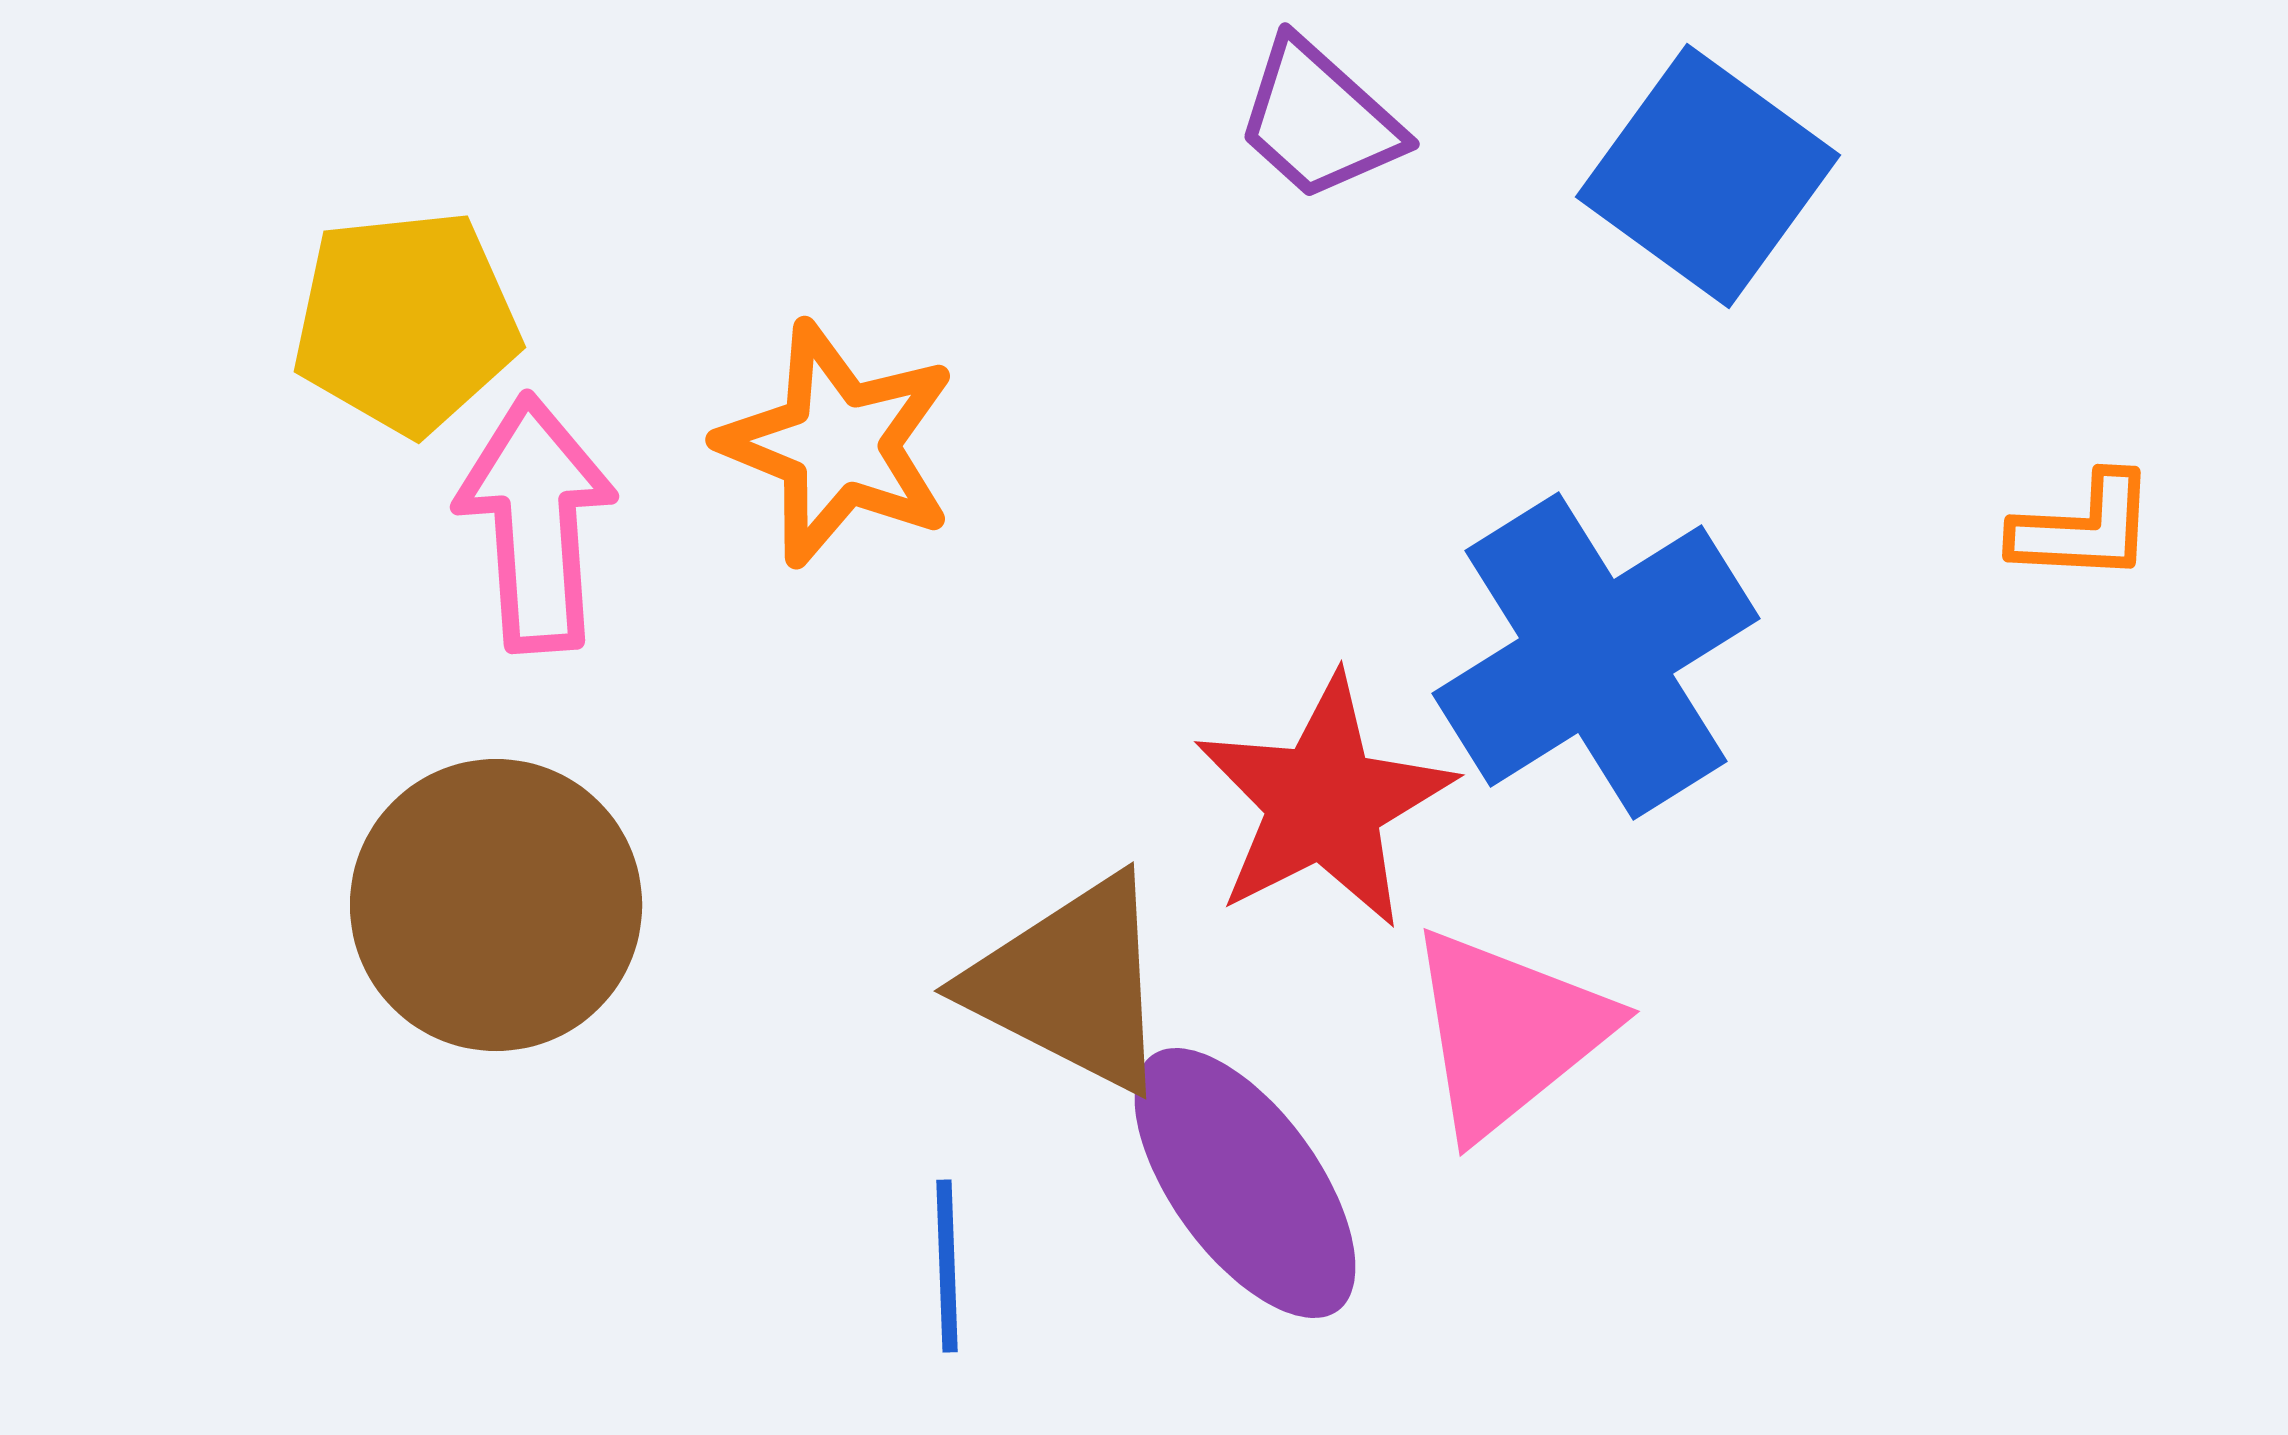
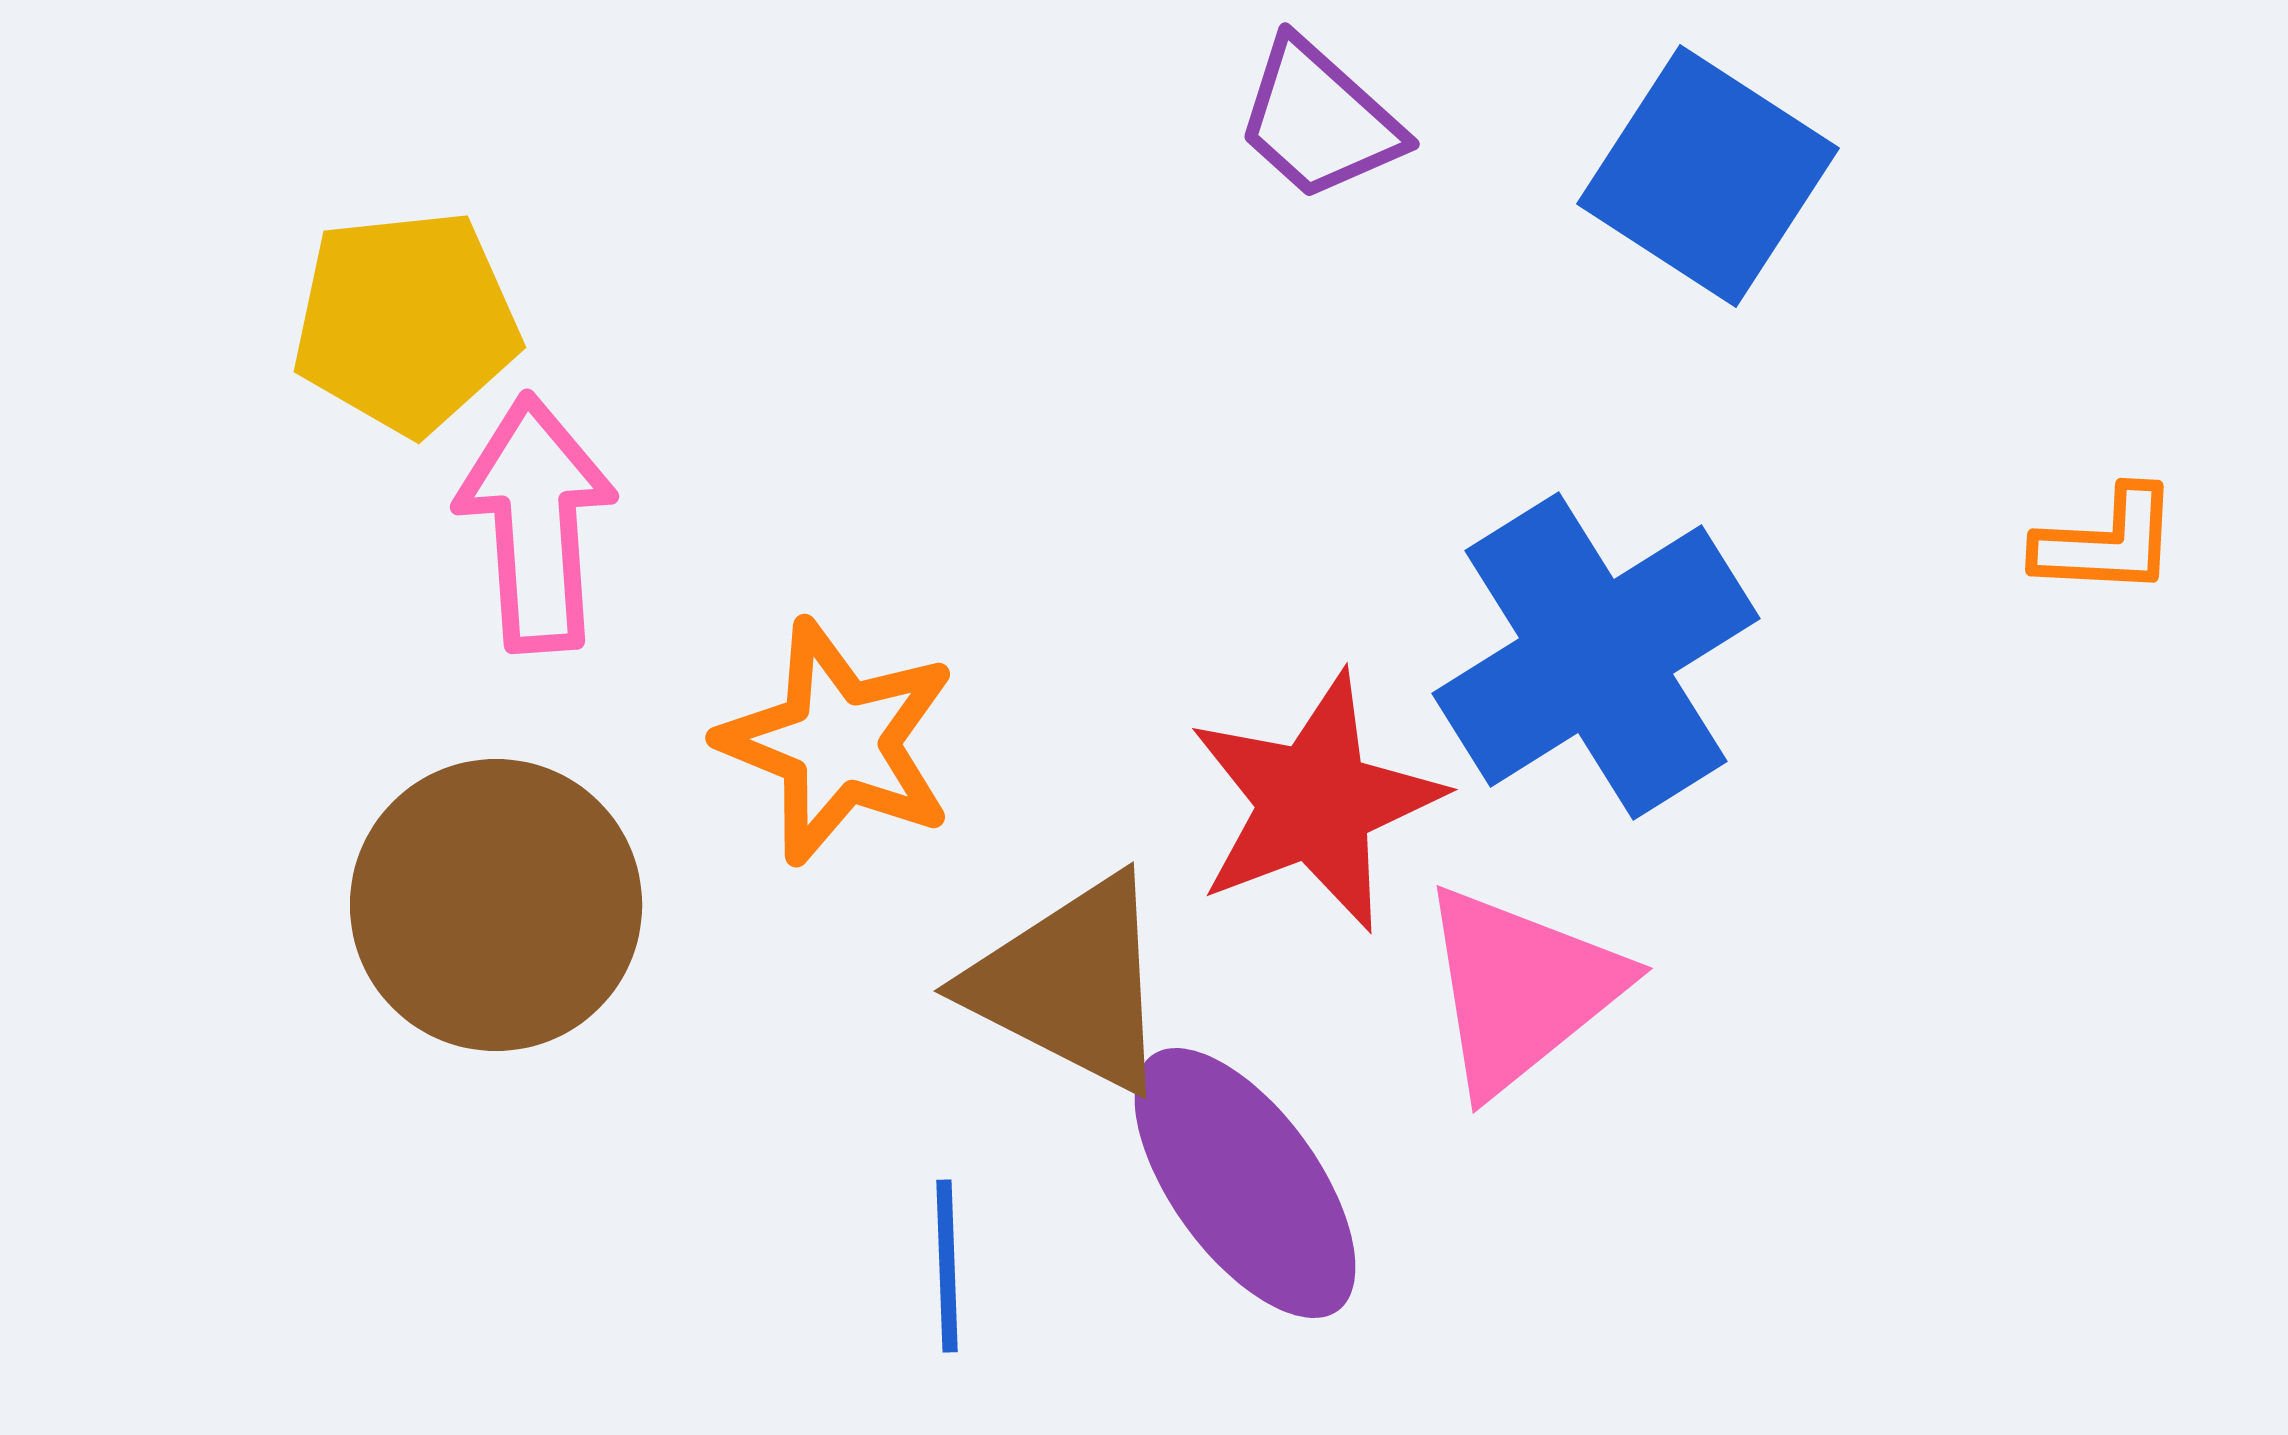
blue square: rotated 3 degrees counterclockwise
orange star: moved 298 px down
orange L-shape: moved 23 px right, 14 px down
red star: moved 9 px left; rotated 6 degrees clockwise
pink triangle: moved 13 px right, 43 px up
